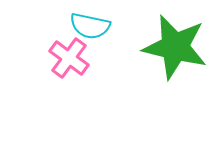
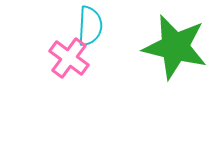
cyan semicircle: rotated 99 degrees counterclockwise
